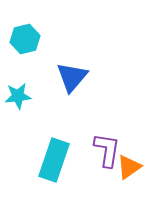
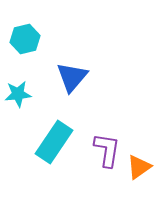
cyan star: moved 2 px up
cyan rectangle: moved 18 px up; rotated 15 degrees clockwise
orange triangle: moved 10 px right
